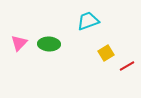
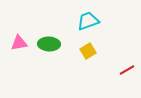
pink triangle: rotated 36 degrees clockwise
yellow square: moved 18 px left, 2 px up
red line: moved 4 px down
